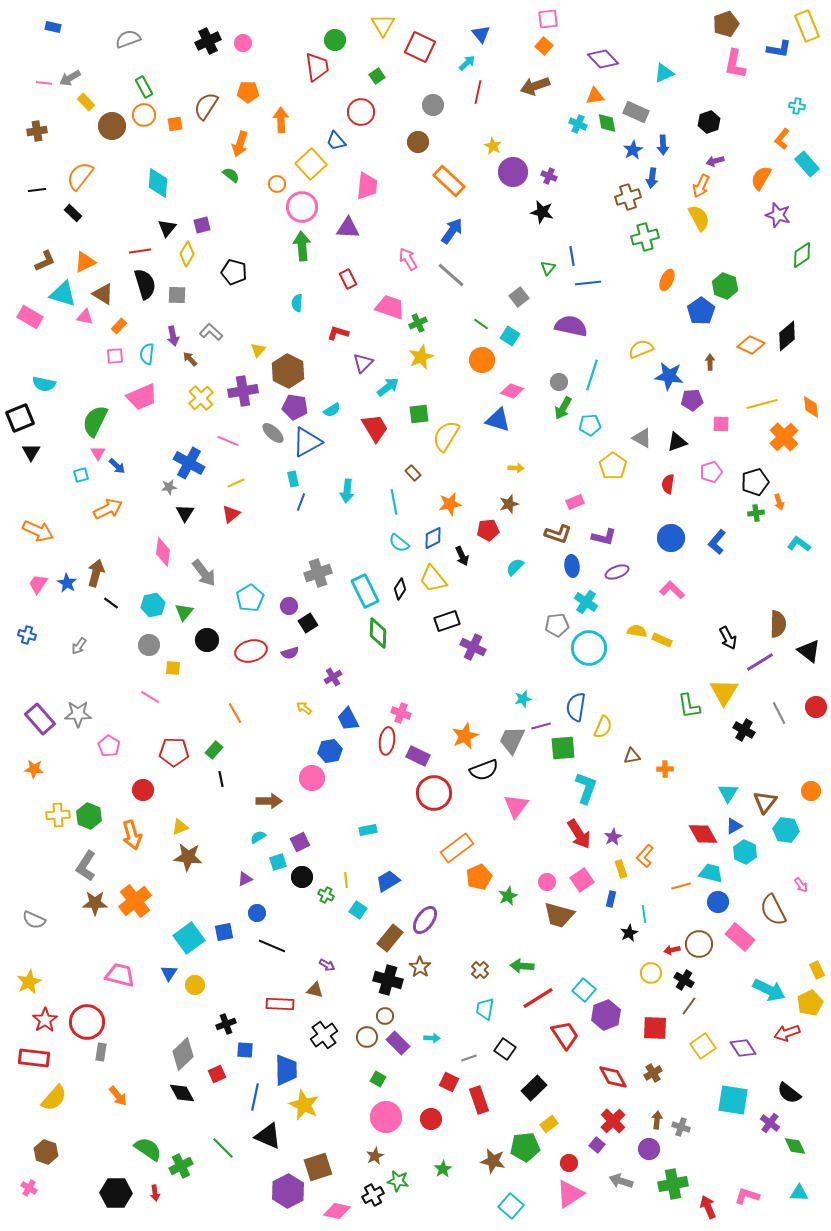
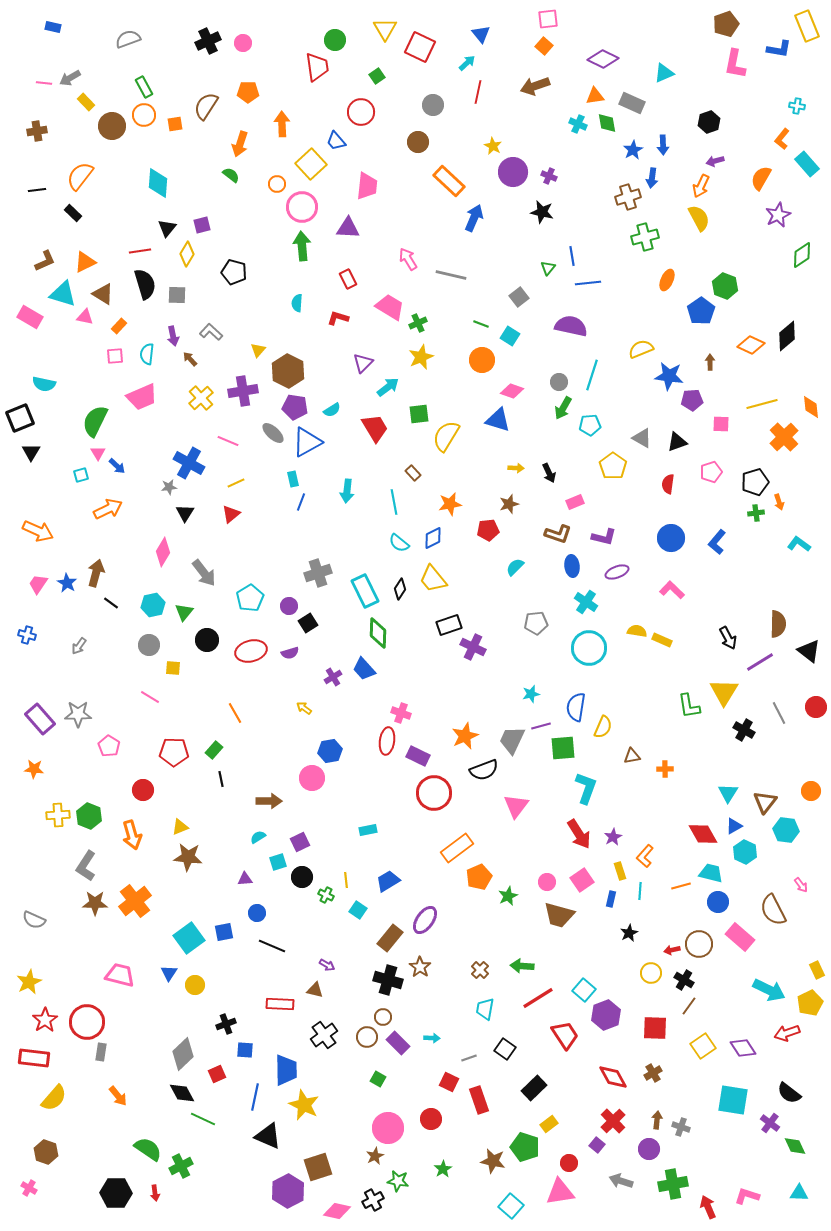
yellow triangle at (383, 25): moved 2 px right, 4 px down
purple diamond at (603, 59): rotated 20 degrees counterclockwise
gray rectangle at (636, 112): moved 4 px left, 9 px up
orange arrow at (281, 120): moved 1 px right, 4 px down
purple star at (778, 215): rotated 30 degrees clockwise
blue arrow at (452, 231): moved 22 px right, 13 px up; rotated 12 degrees counterclockwise
gray line at (451, 275): rotated 28 degrees counterclockwise
pink trapezoid at (390, 307): rotated 12 degrees clockwise
green line at (481, 324): rotated 14 degrees counterclockwise
red L-shape at (338, 333): moved 15 px up
pink diamond at (163, 552): rotated 24 degrees clockwise
black arrow at (462, 556): moved 87 px right, 83 px up
black rectangle at (447, 621): moved 2 px right, 4 px down
gray pentagon at (557, 625): moved 21 px left, 2 px up
cyan star at (523, 699): moved 8 px right, 5 px up
blue trapezoid at (348, 719): moved 16 px right, 50 px up; rotated 15 degrees counterclockwise
yellow rectangle at (621, 869): moved 1 px left, 2 px down
purple triangle at (245, 879): rotated 21 degrees clockwise
cyan line at (644, 914): moved 4 px left, 23 px up; rotated 12 degrees clockwise
brown circle at (385, 1016): moved 2 px left, 1 px down
pink circle at (386, 1117): moved 2 px right, 11 px down
green pentagon at (525, 1147): rotated 24 degrees clockwise
green line at (223, 1148): moved 20 px left, 29 px up; rotated 20 degrees counterclockwise
pink triangle at (570, 1194): moved 10 px left, 2 px up; rotated 24 degrees clockwise
black cross at (373, 1195): moved 5 px down
